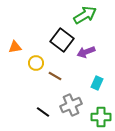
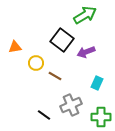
black line: moved 1 px right, 3 px down
